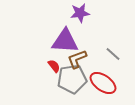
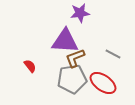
gray line: rotated 14 degrees counterclockwise
brown L-shape: moved 2 px left, 1 px up
red semicircle: moved 24 px left
